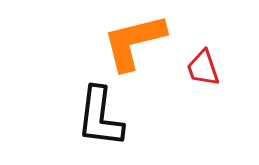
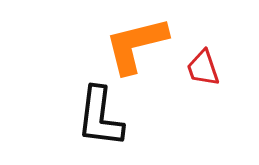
orange L-shape: moved 2 px right, 3 px down
